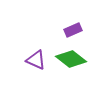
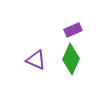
green diamond: rotated 76 degrees clockwise
